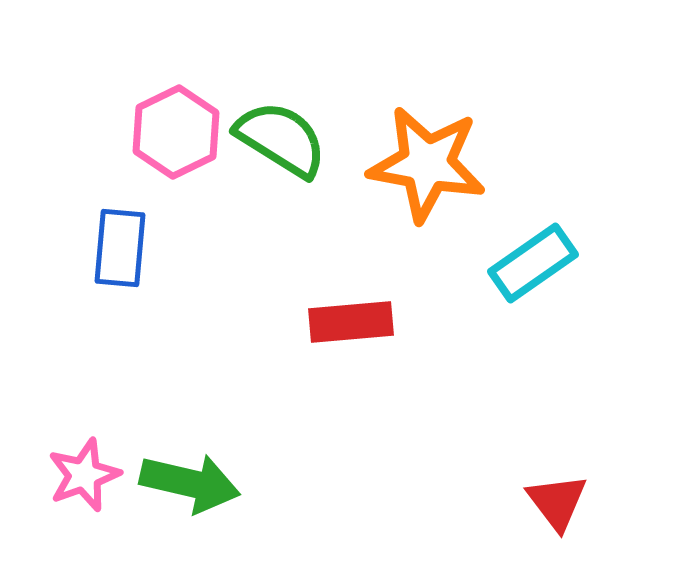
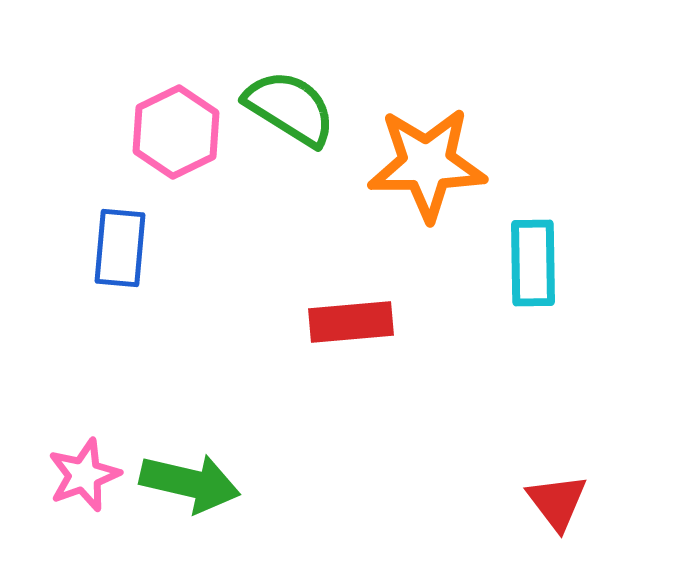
green semicircle: moved 9 px right, 31 px up
orange star: rotated 11 degrees counterclockwise
cyan rectangle: rotated 56 degrees counterclockwise
